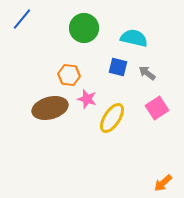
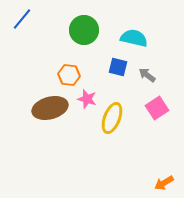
green circle: moved 2 px down
gray arrow: moved 2 px down
yellow ellipse: rotated 12 degrees counterclockwise
orange arrow: moved 1 px right; rotated 12 degrees clockwise
